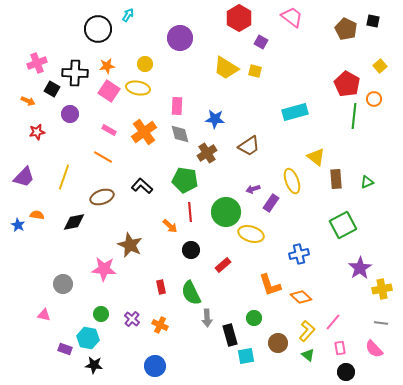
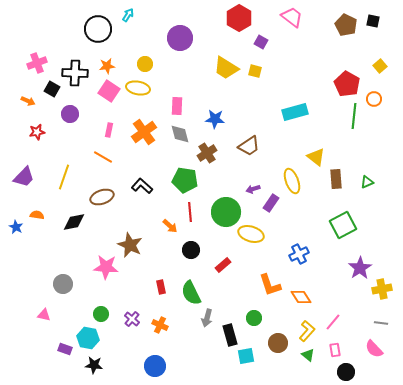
brown pentagon at (346, 29): moved 4 px up
pink rectangle at (109, 130): rotated 72 degrees clockwise
blue star at (18, 225): moved 2 px left, 2 px down
blue cross at (299, 254): rotated 12 degrees counterclockwise
pink star at (104, 269): moved 2 px right, 2 px up
orange diamond at (301, 297): rotated 15 degrees clockwise
gray arrow at (207, 318): rotated 18 degrees clockwise
pink rectangle at (340, 348): moved 5 px left, 2 px down
